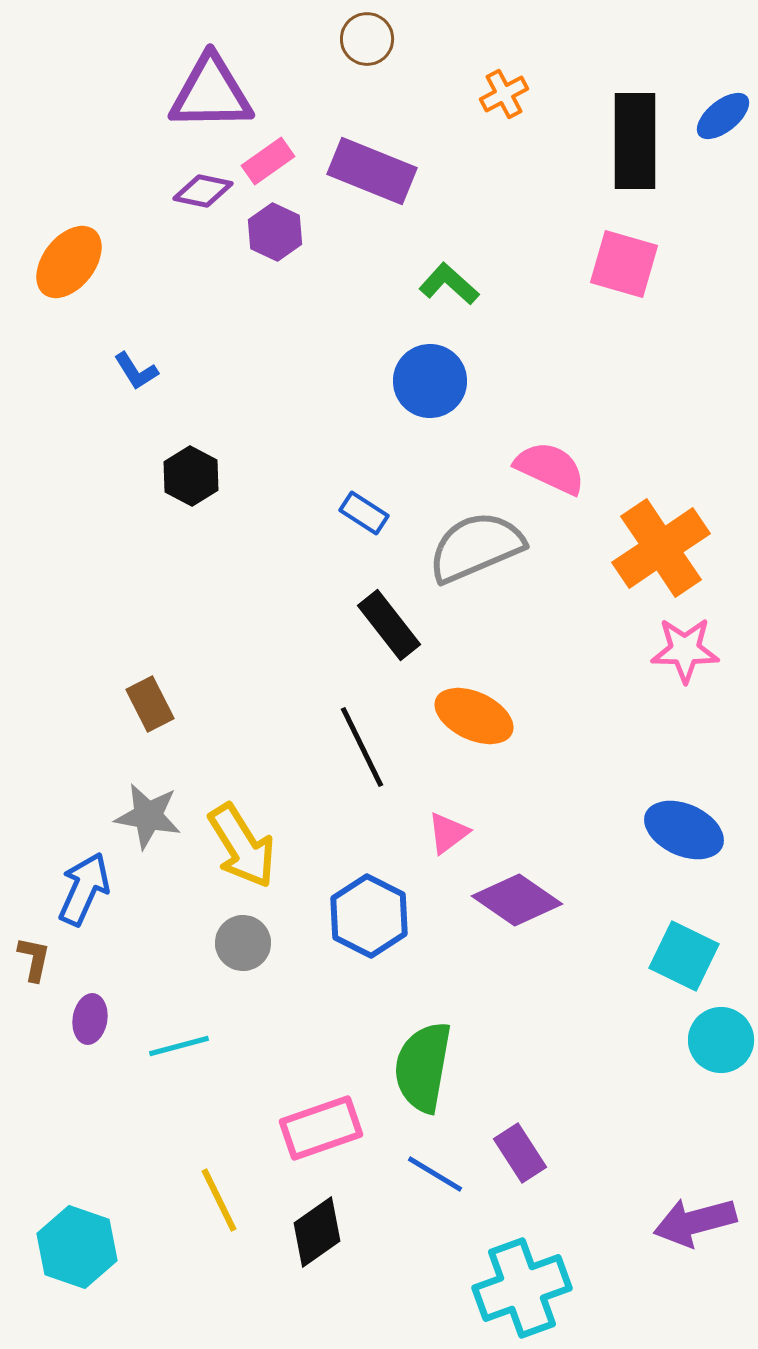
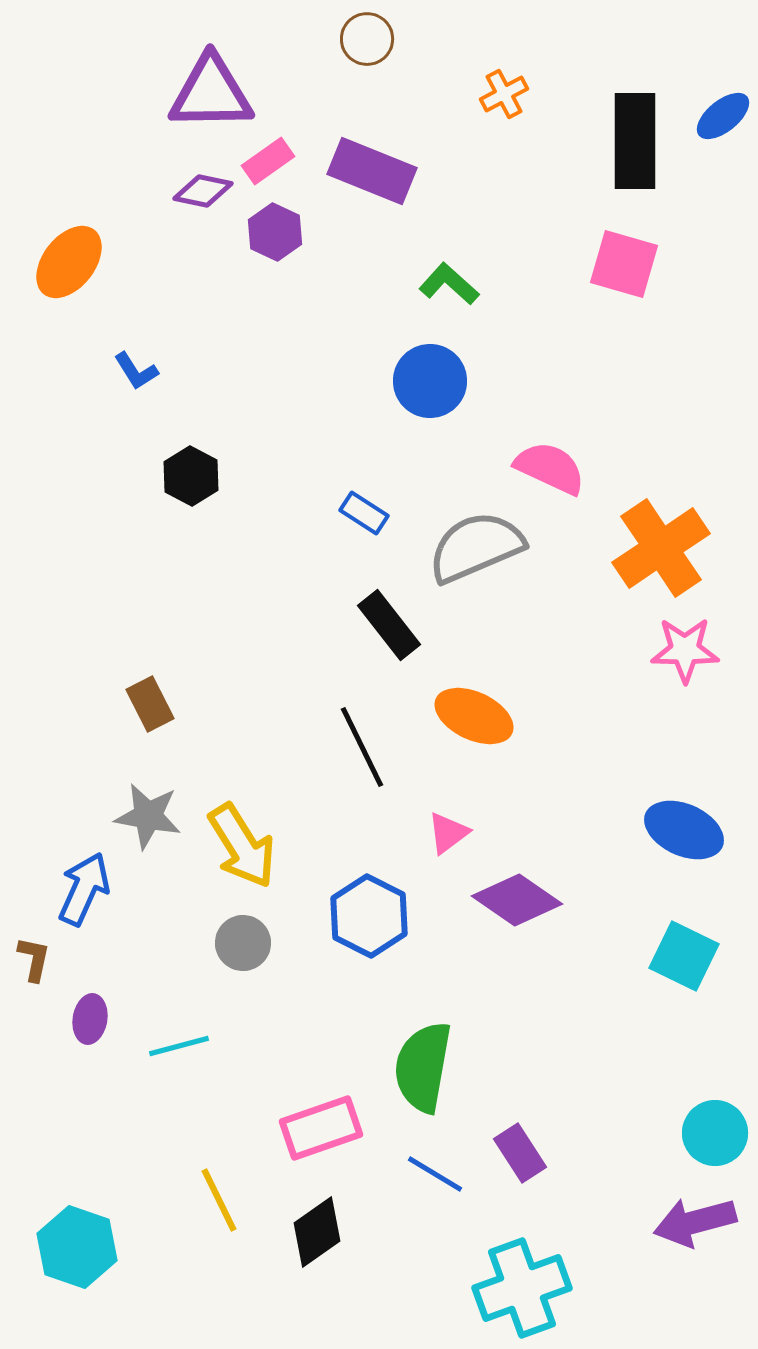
cyan circle at (721, 1040): moved 6 px left, 93 px down
